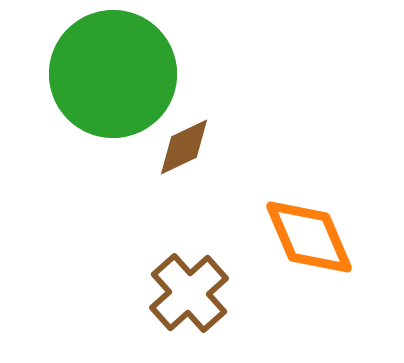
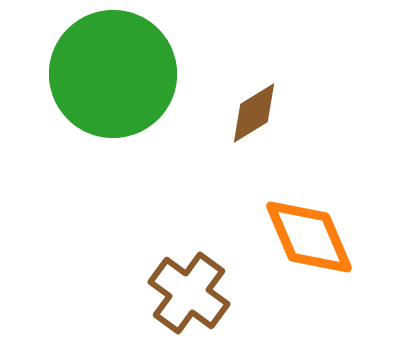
brown diamond: moved 70 px right, 34 px up; rotated 6 degrees counterclockwise
brown cross: rotated 12 degrees counterclockwise
